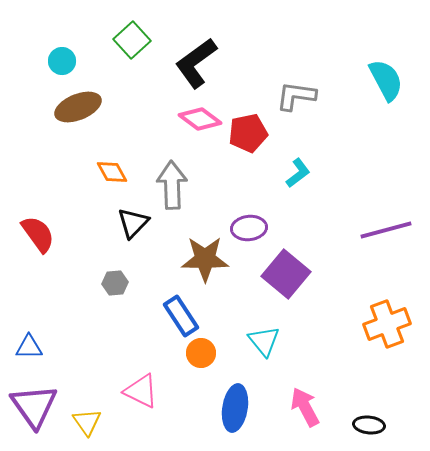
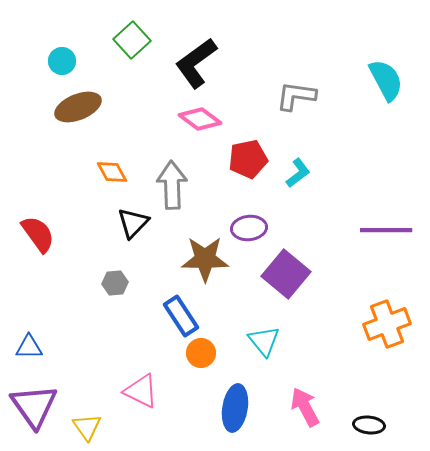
red pentagon: moved 26 px down
purple line: rotated 15 degrees clockwise
yellow triangle: moved 5 px down
